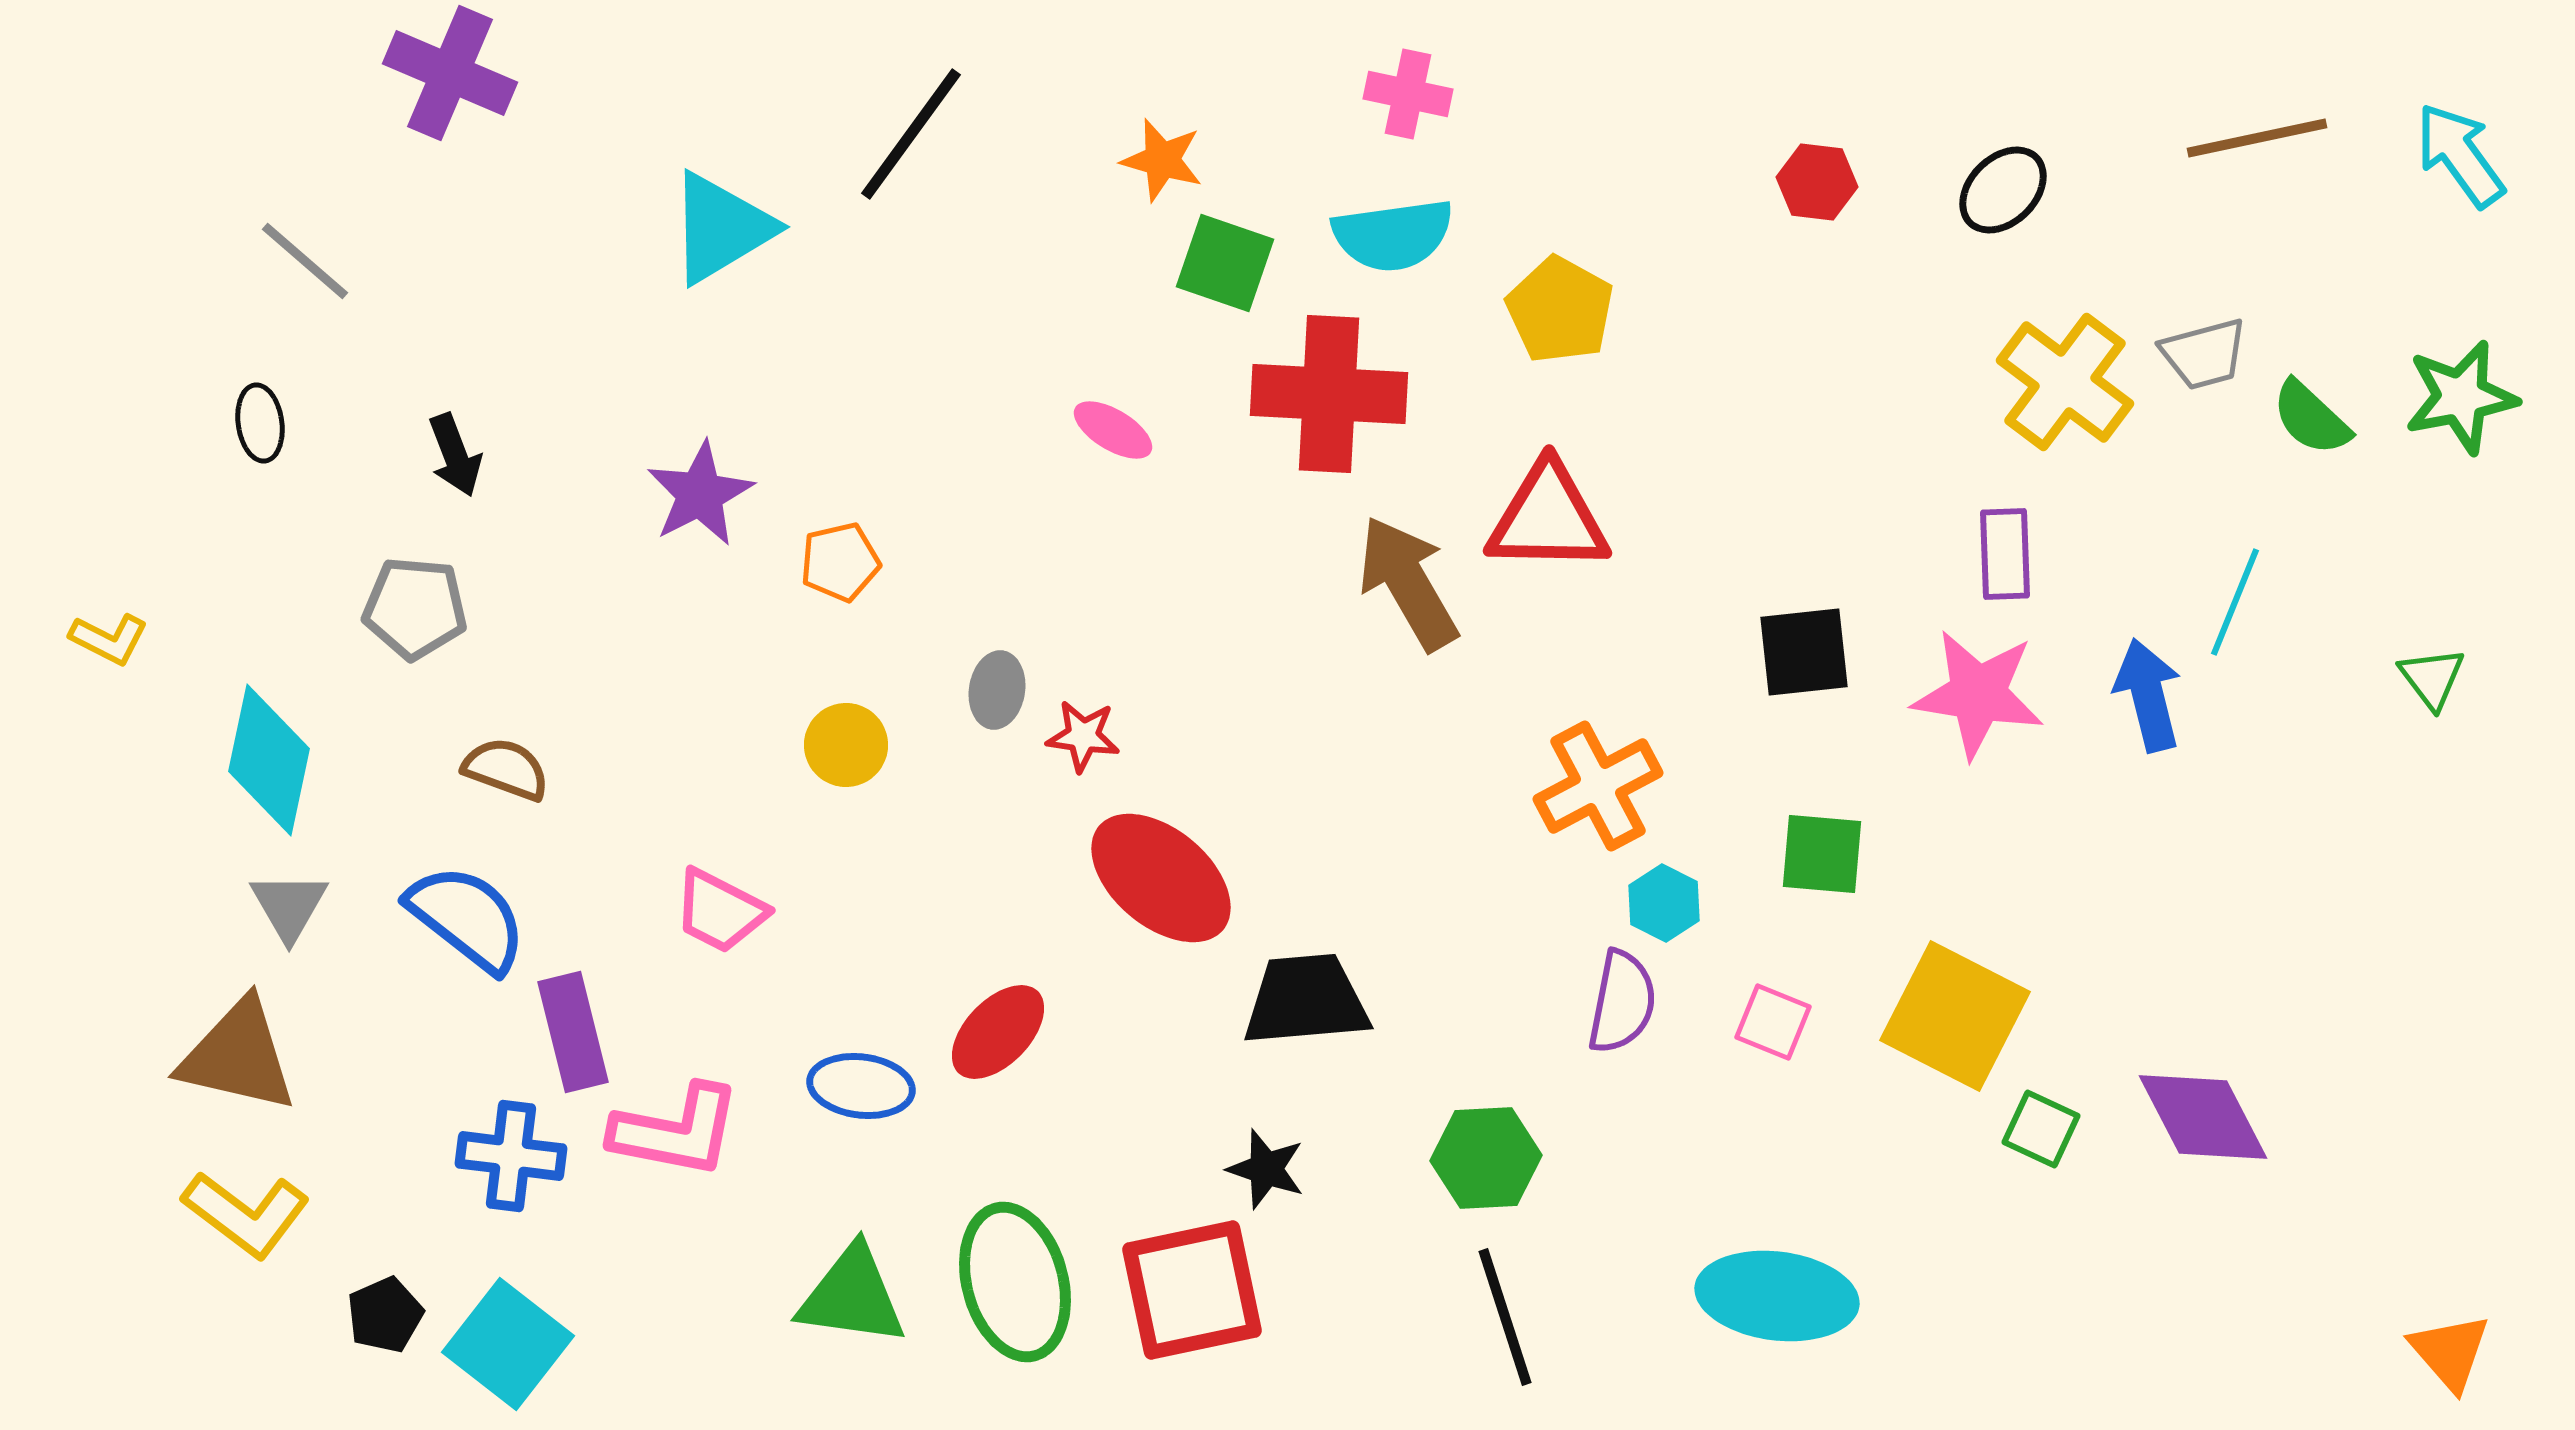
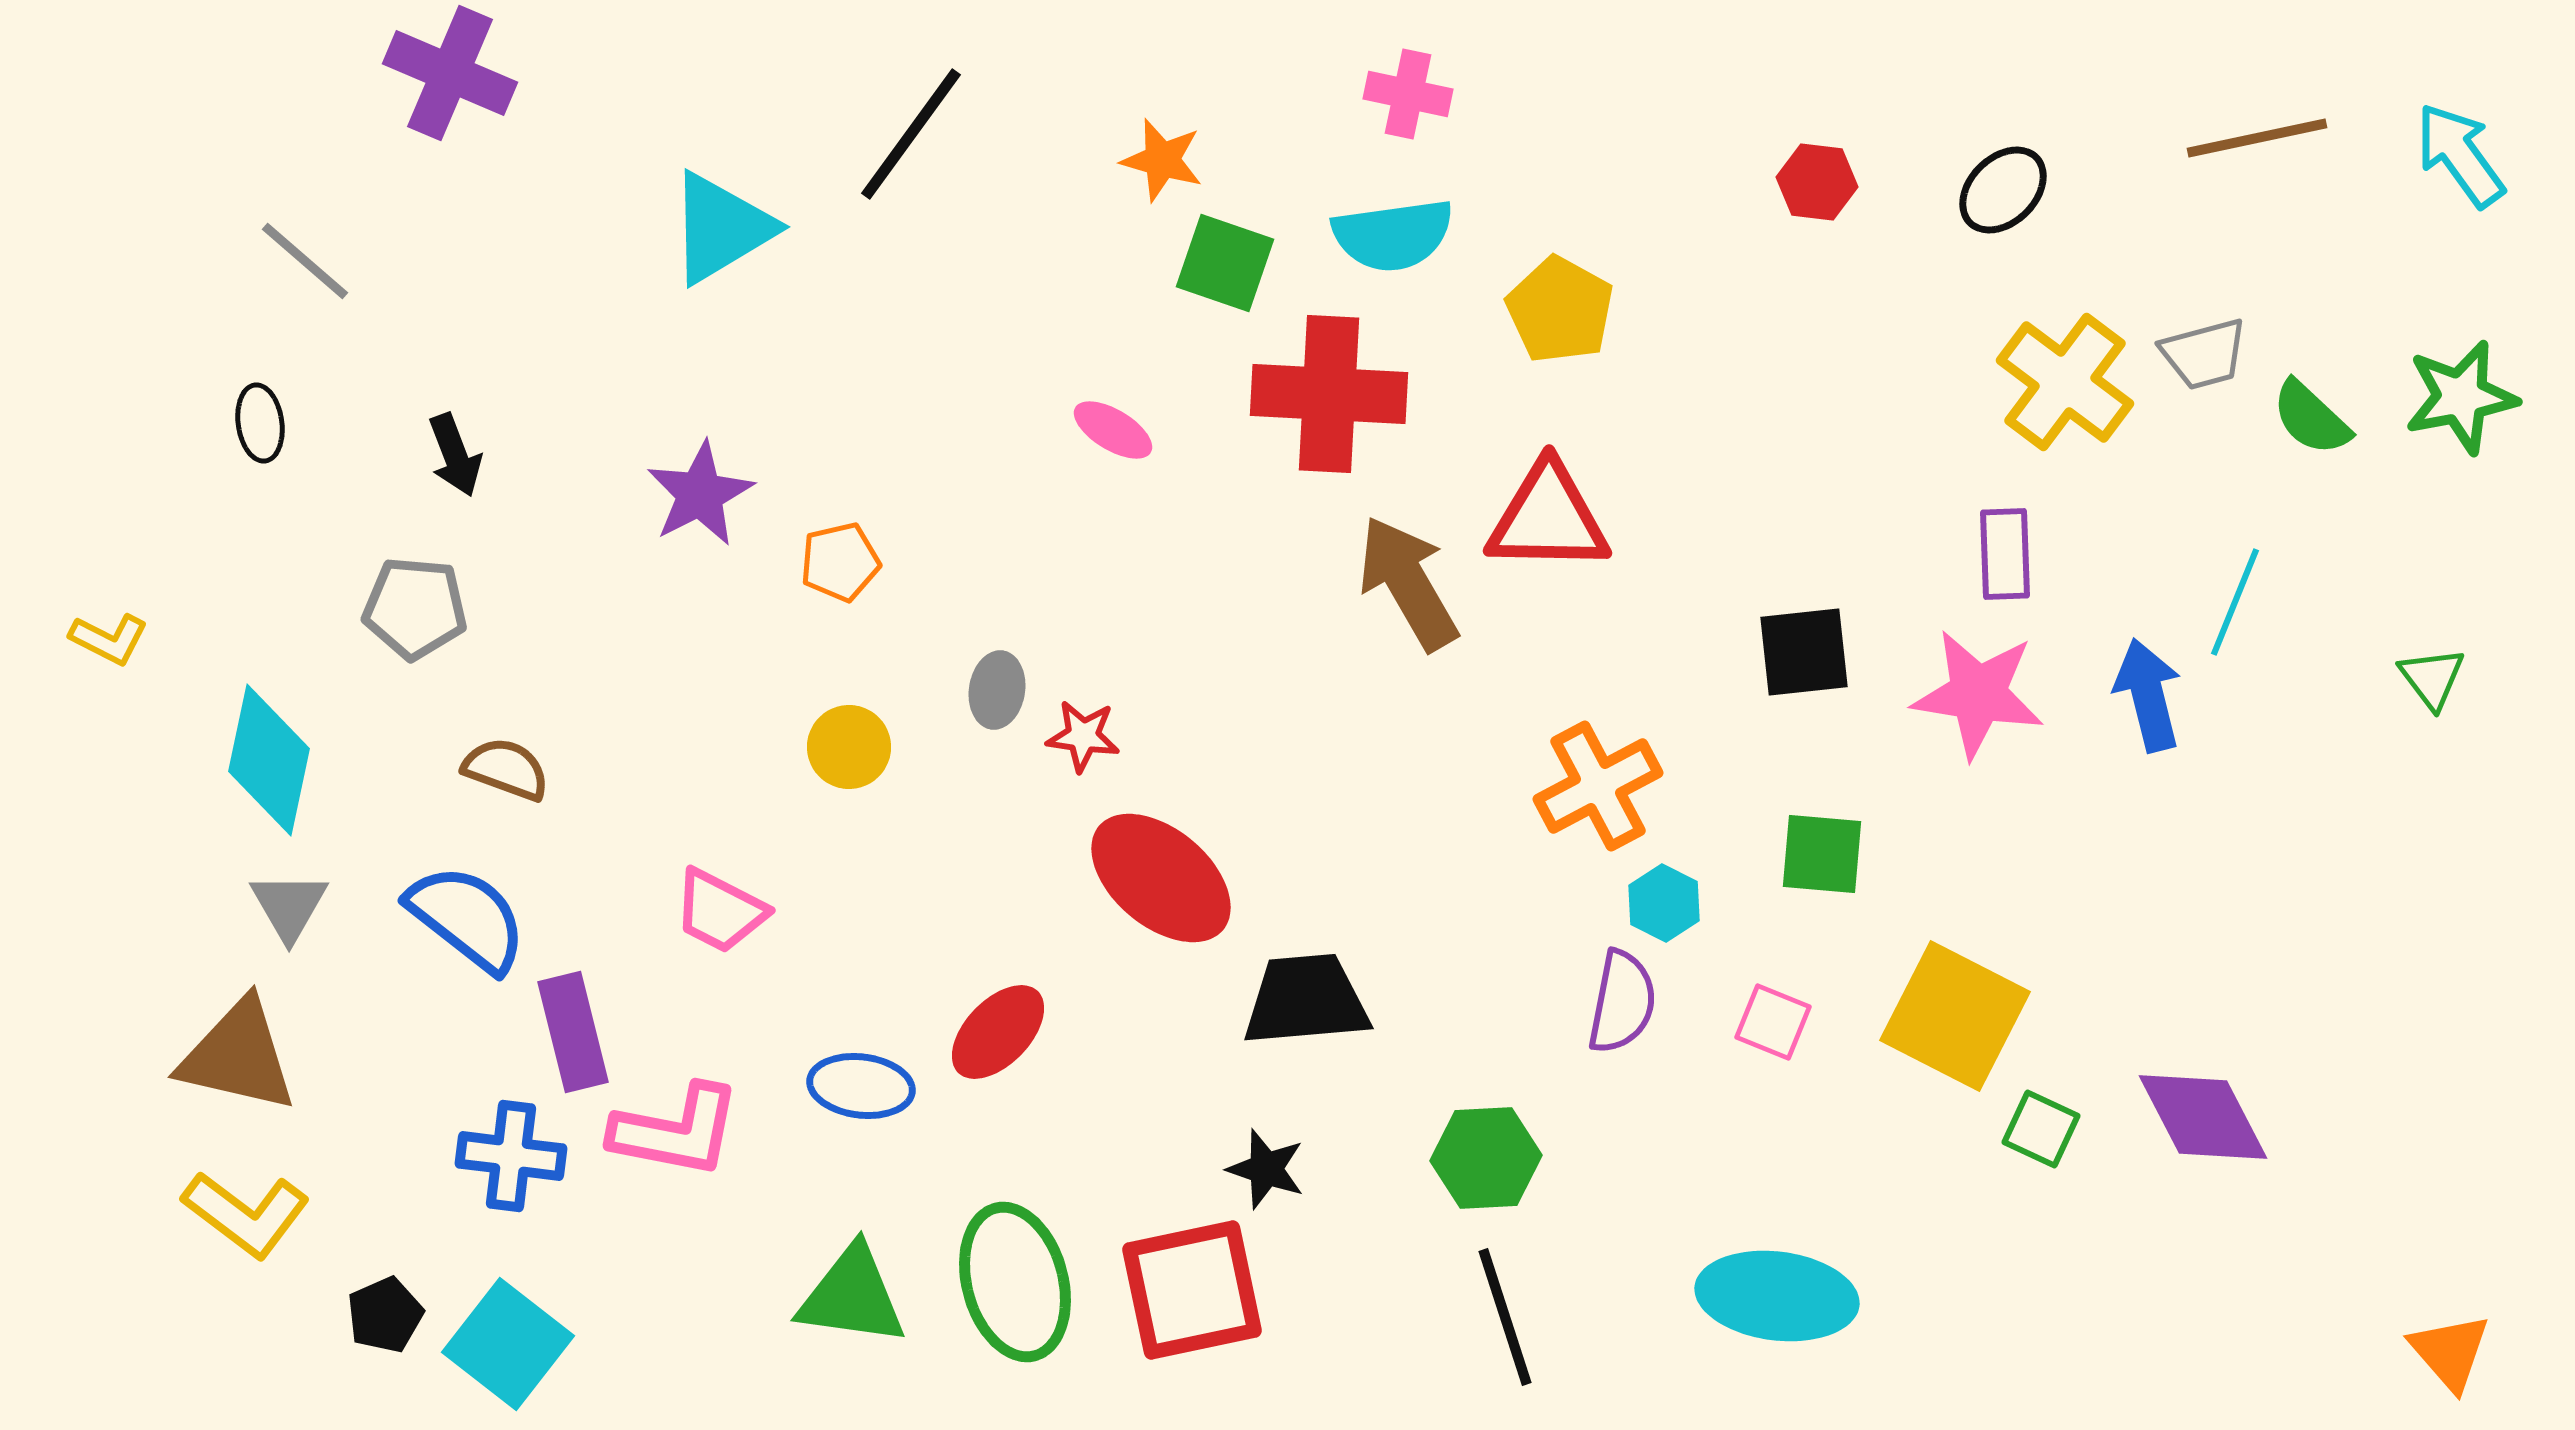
yellow circle at (846, 745): moved 3 px right, 2 px down
